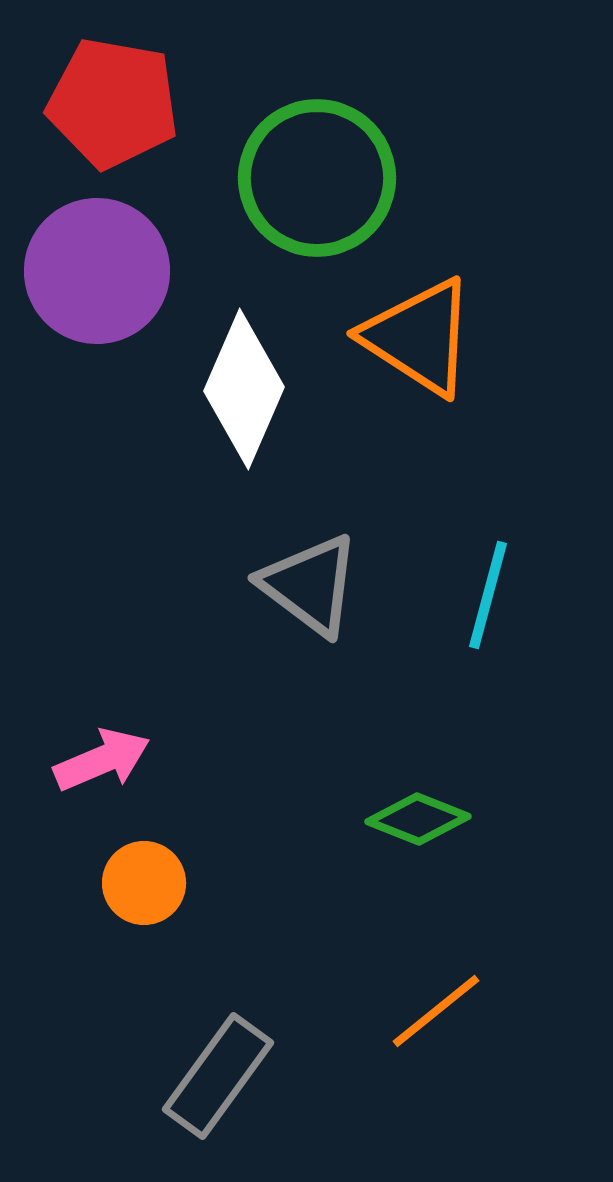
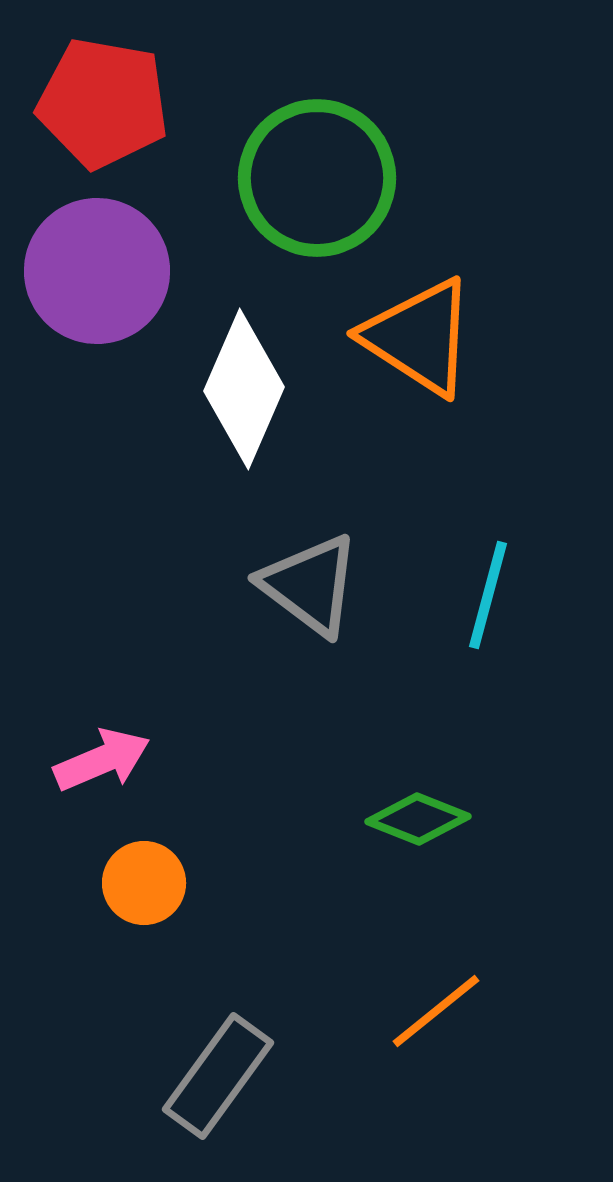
red pentagon: moved 10 px left
